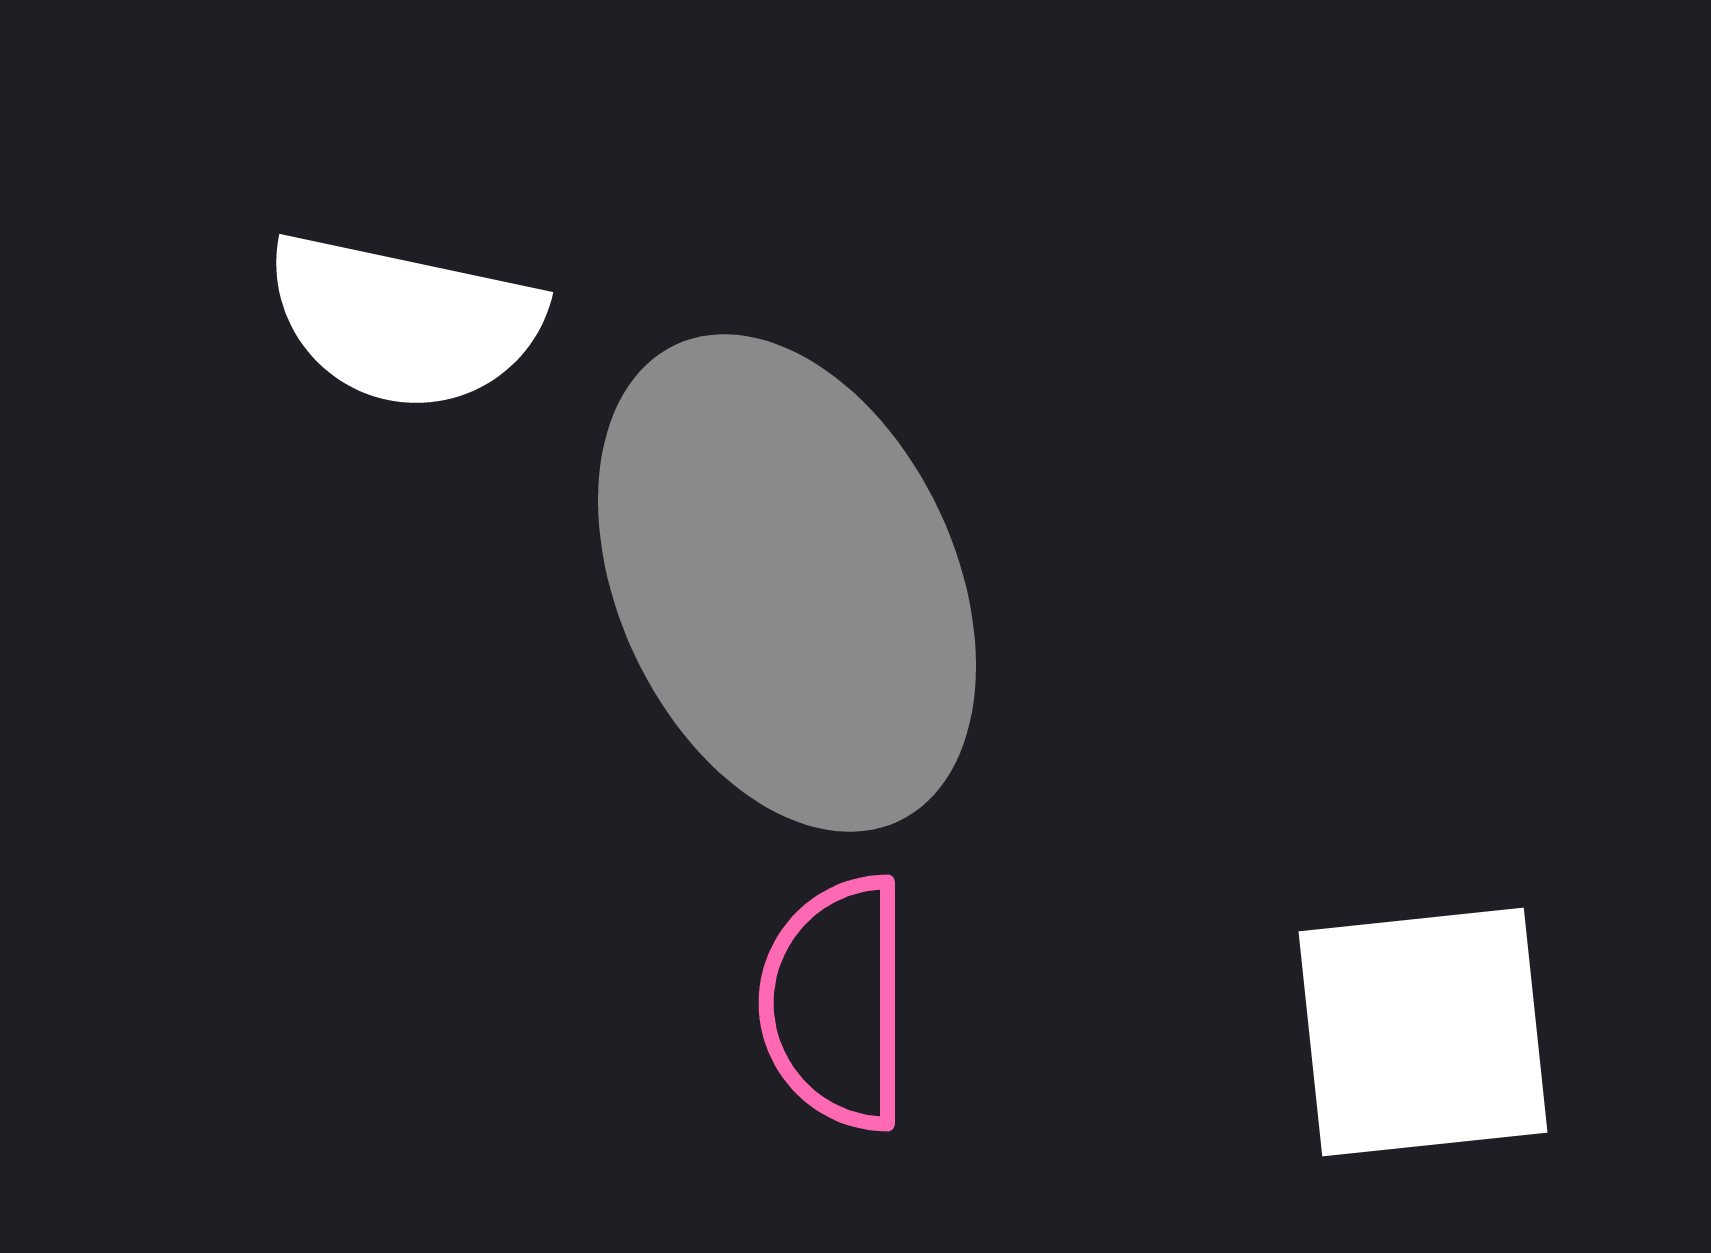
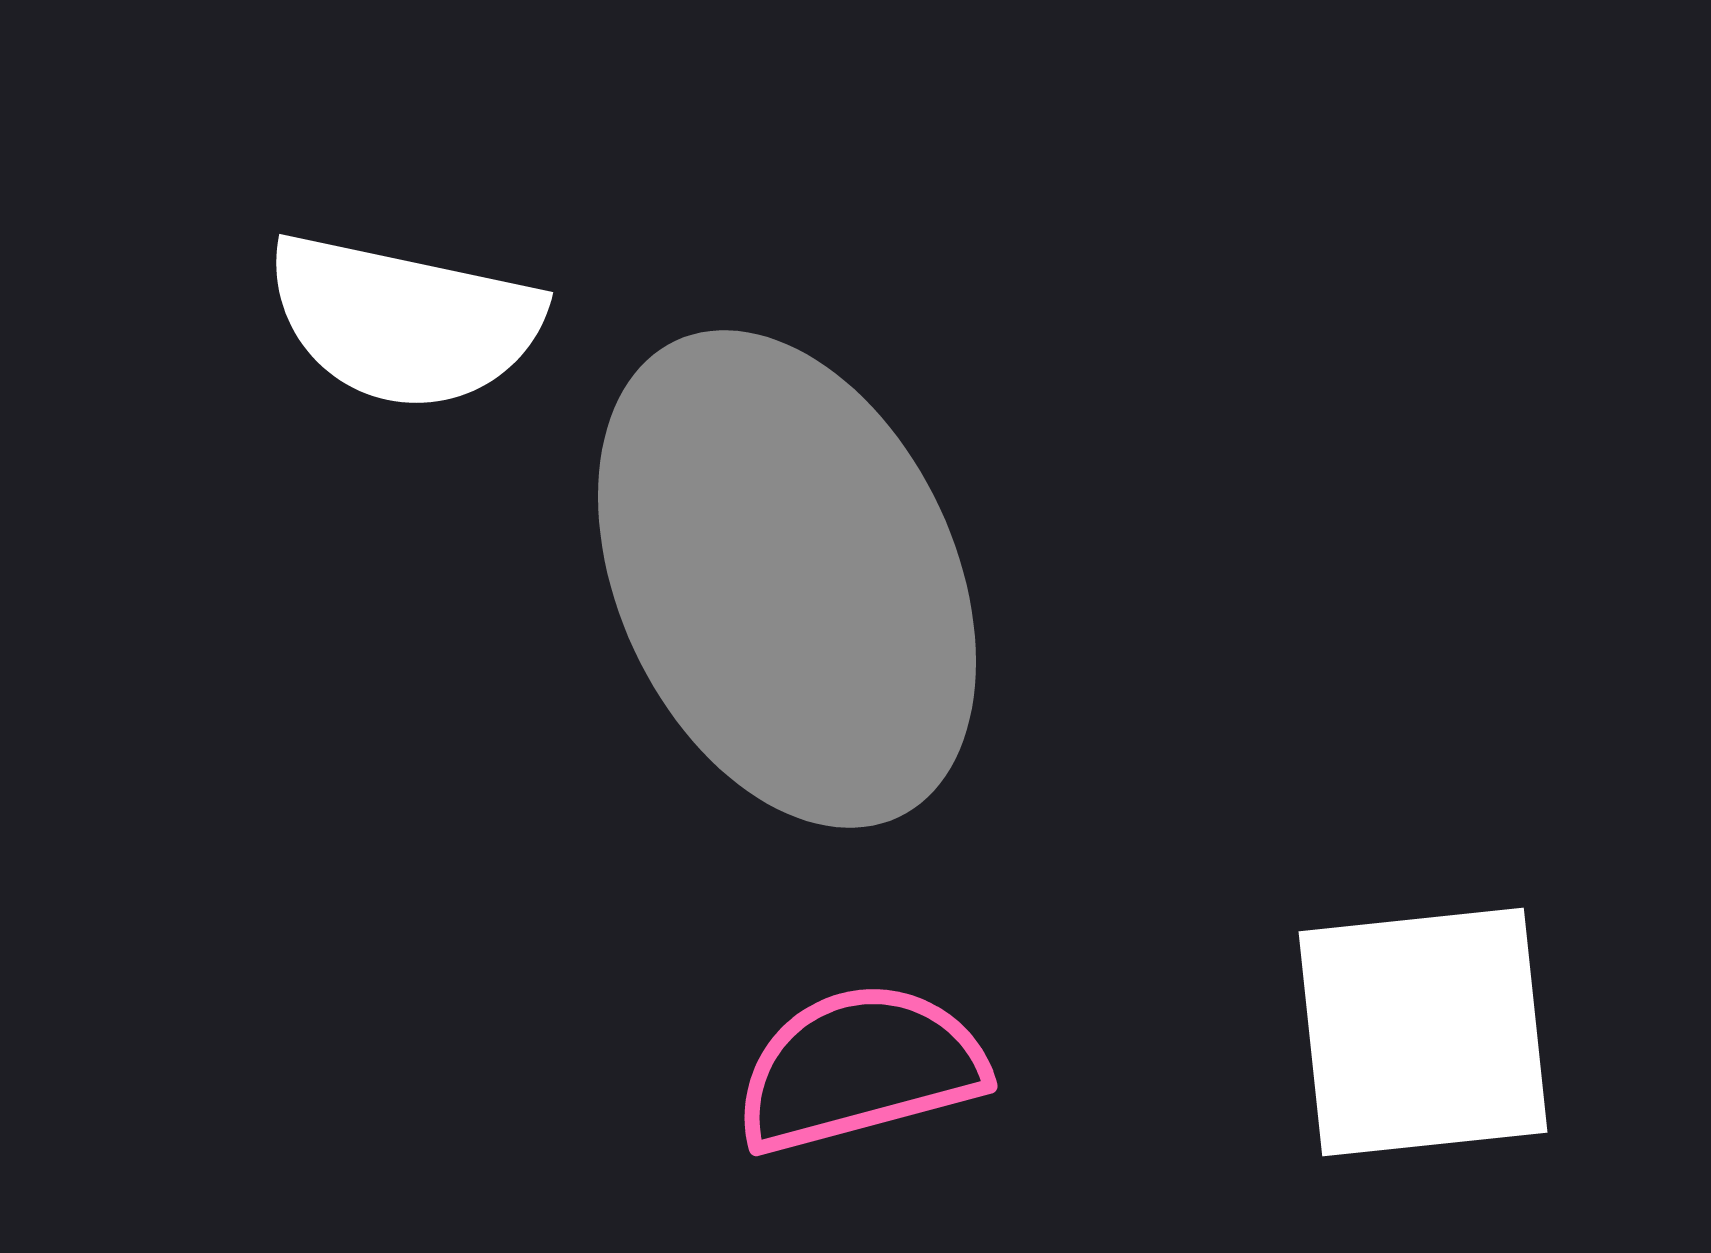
gray ellipse: moved 4 px up
pink semicircle: moved 24 px right, 65 px down; rotated 75 degrees clockwise
